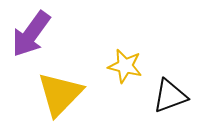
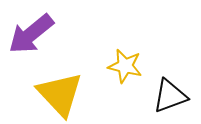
purple arrow: rotated 15 degrees clockwise
yellow triangle: rotated 27 degrees counterclockwise
